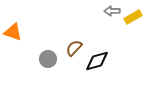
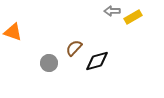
gray circle: moved 1 px right, 4 px down
